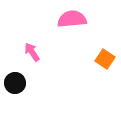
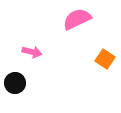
pink semicircle: moved 5 px right; rotated 20 degrees counterclockwise
pink arrow: rotated 138 degrees clockwise
